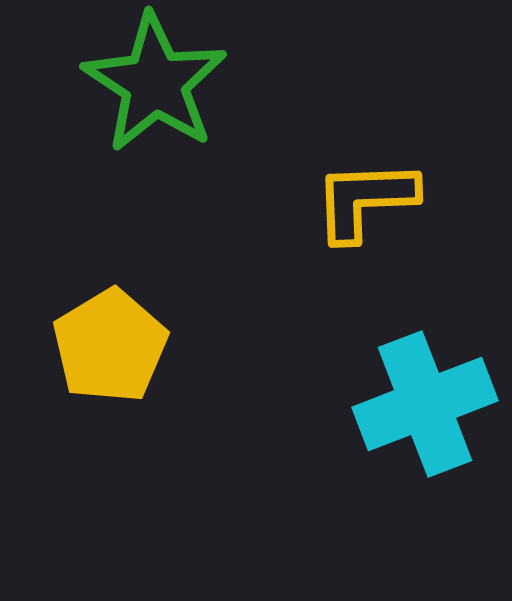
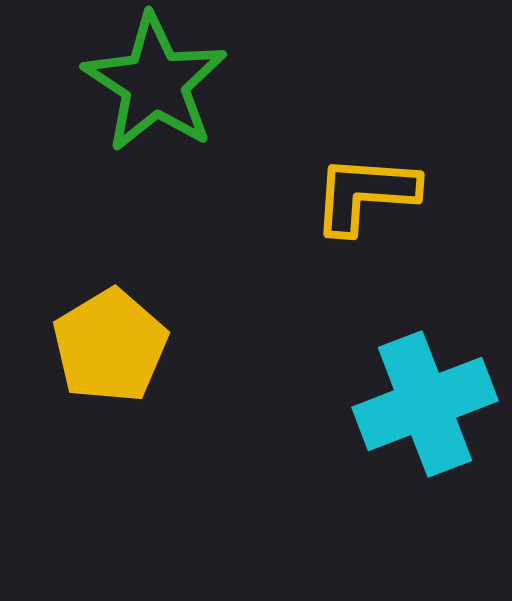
yellow L-shape: moved 6 px up; rotated 6 degrees clockwise
